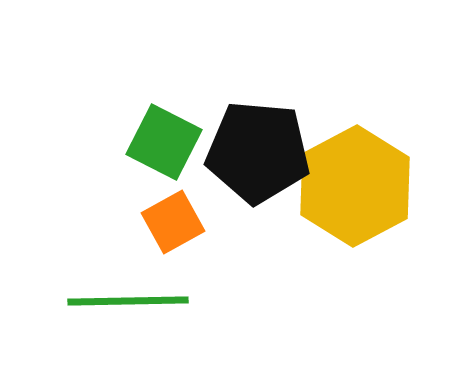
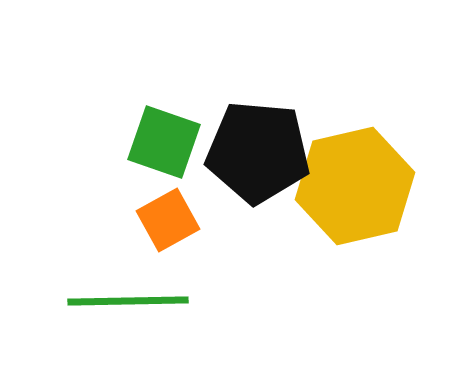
green square: rotated 8 degrees counterclockwise
yellow hexagon: rotated 15 degrees clockwise
orange square: moved 5 px left, 2 px up
